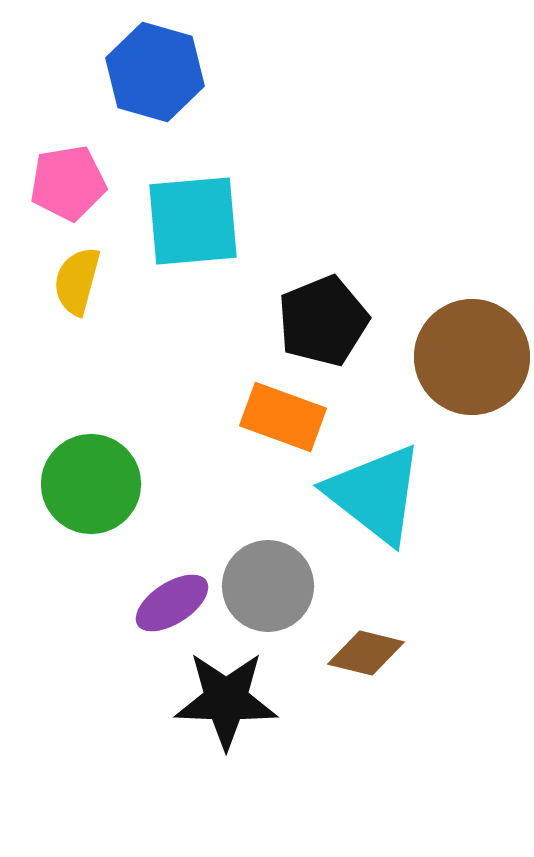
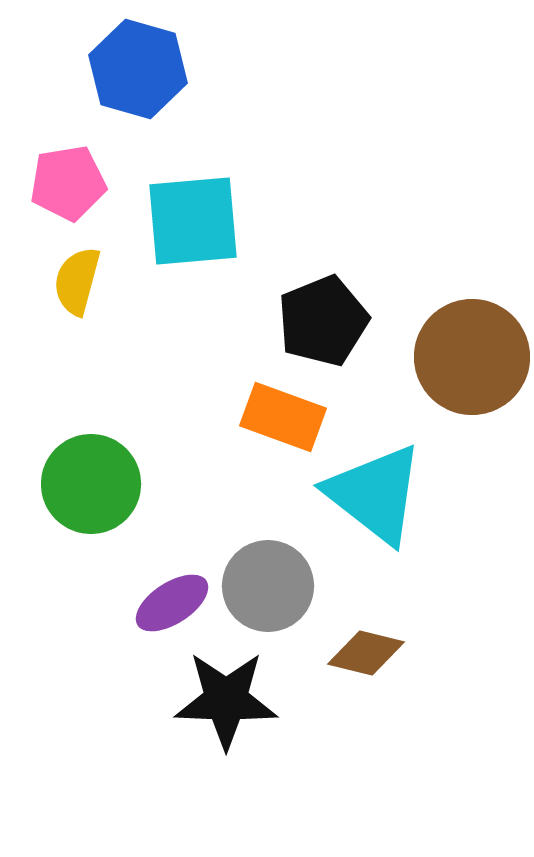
blue hexagon: moved 17 px left, 3 px up
